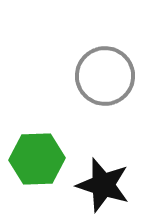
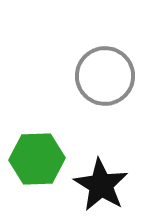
black star: moved 2 px left; rotated 14 degrees clockwise
